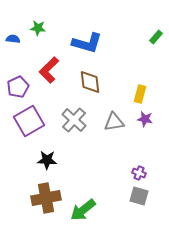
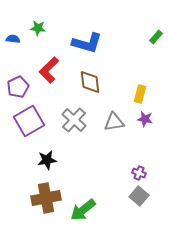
black star: rotated 12 degrees counterclockwise
gray square: rotated 24 degrees clockwise
